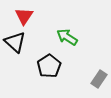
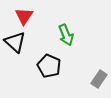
green arrow: moved 1 px left, 2 px up; rotated 145 degrees counterclockwise
black pentagon: rotated 15 degrees counterclockwise
